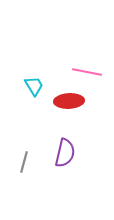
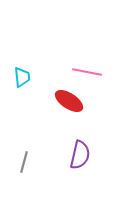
cyan trapezoid: moved 12 px left, 9 px up; rotated 25 degrees clockwise
red ellipse: rotated 36 degrees clockwise
purple semicircle: moved 15 px right, 2 px down
